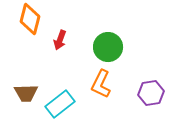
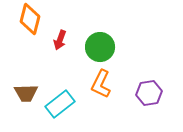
green circle: moved 8 px left
purple hexagon: moved 2 px left
